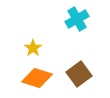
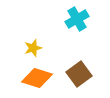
yellow star: rotated 18 degrees clockwise
